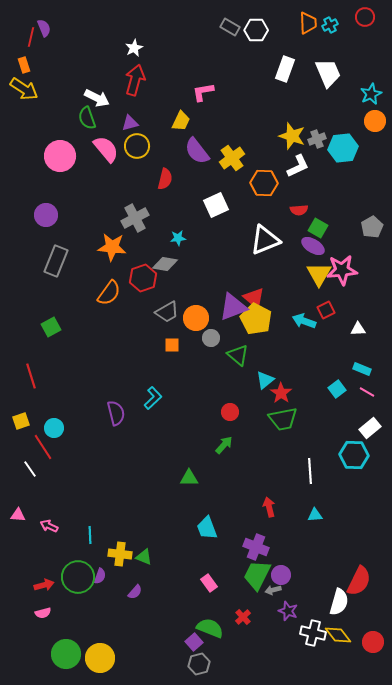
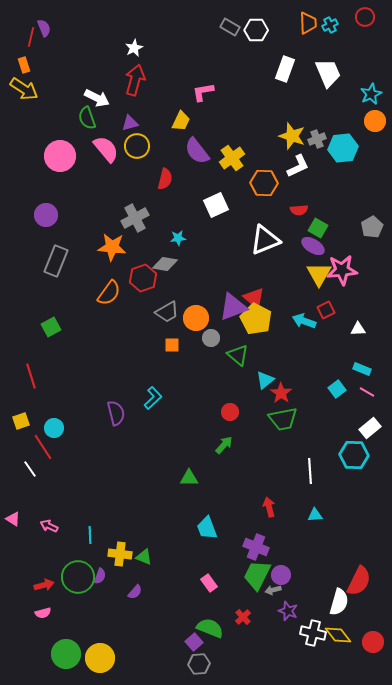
pink triangle at (18, 515): moved 5 px left, 4 px down; rotated 28 degrees clockwise
gray hexagon at (199, 664): rotated 10 degrees clockwise
